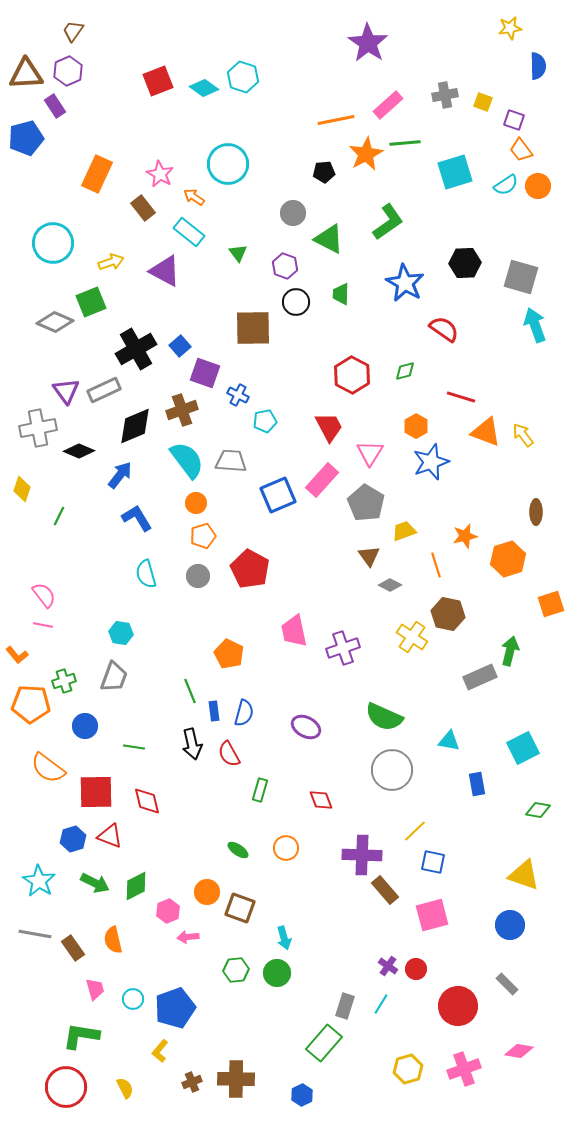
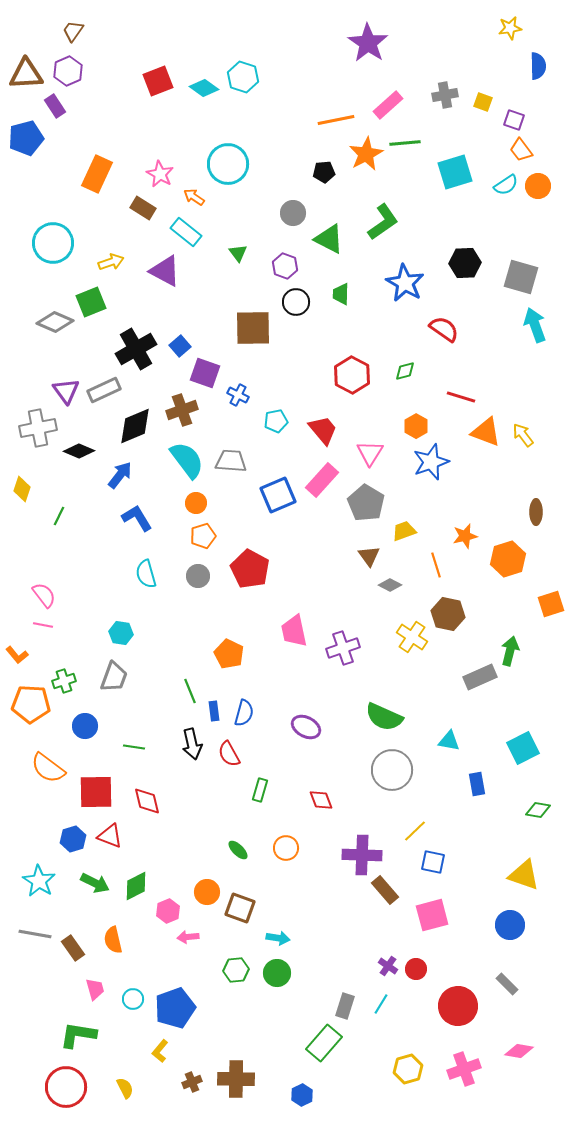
brown rectangle at (143, 208): rotated 20 degrees counterclockwise
green L-shape at (388, 222): moved 5 px left
cyan rectangle at (189, 232): moved 3 px left
cyan pentagon at (265, 421): moved 11 px right
red trapezoid at (329, 427): moved 6 px left, 3 px down; rotated 12 degrees counterclockwise
green ellipse at (238, 850): rotated 10 degrees clockwise
cyan arrow at (284, 938): moved 6 px left; rotated 65 degrees counterclockwise
green L-shape at (81, 1036): moved 3 px left, 1 px up
